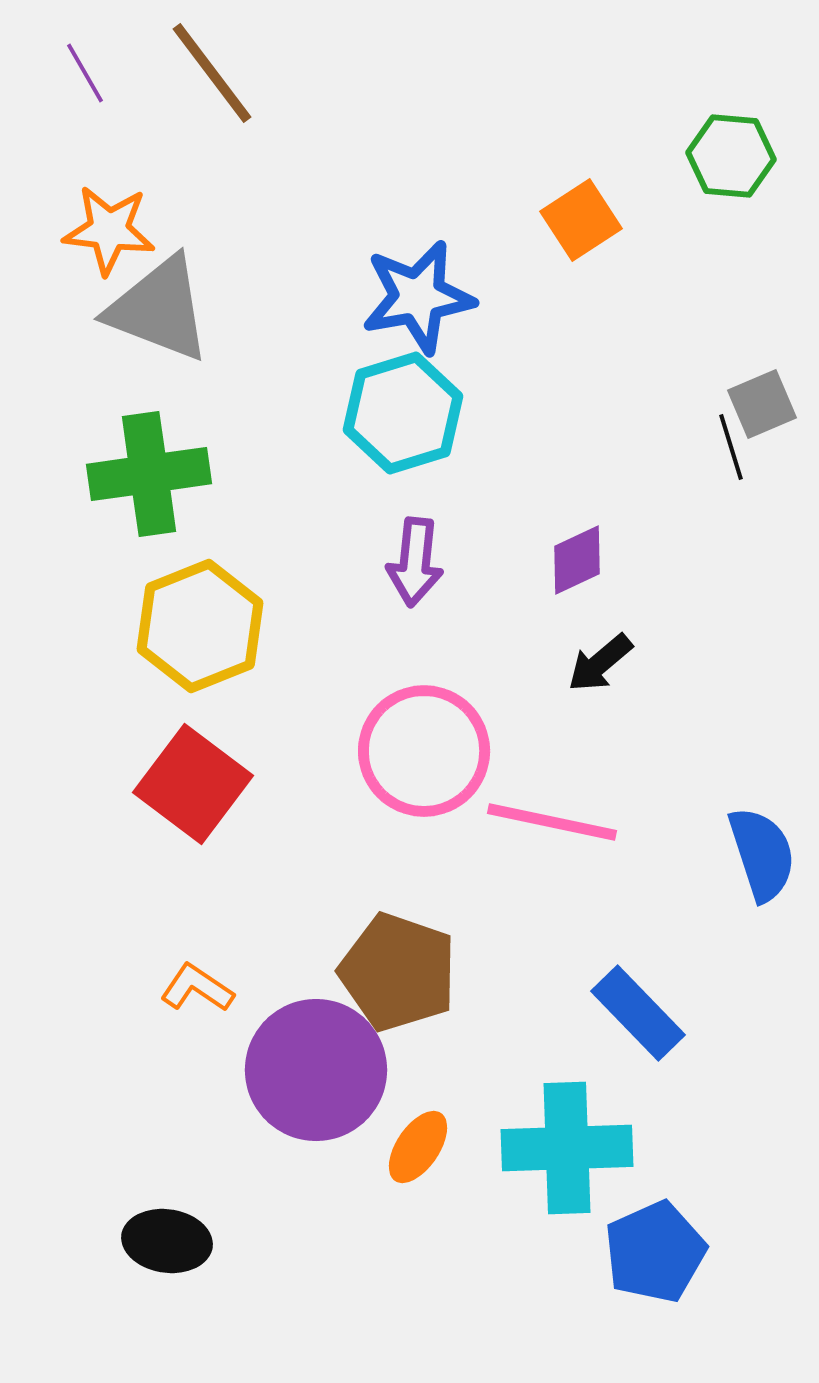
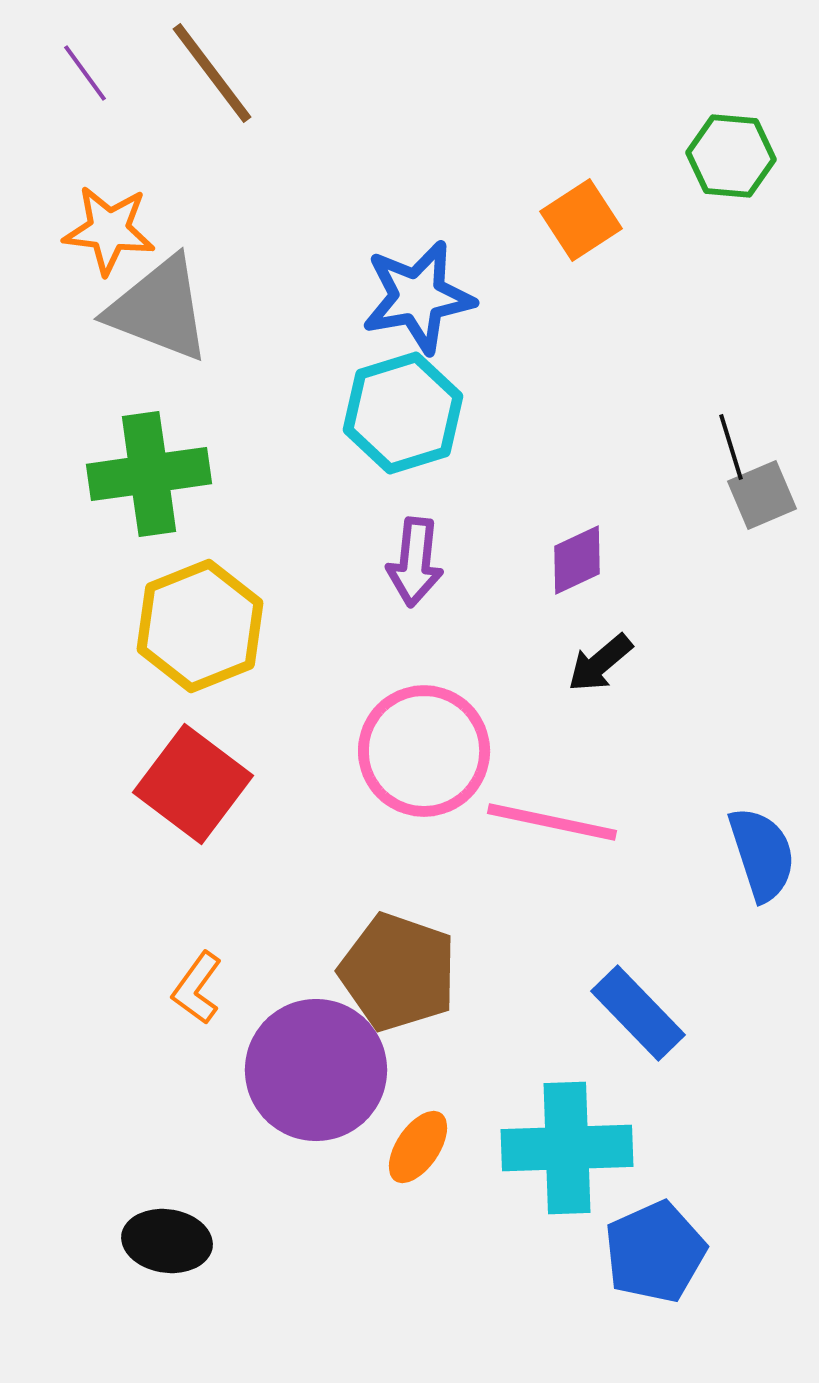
purple line: rotated 6 degrees counterclockwise
gray square: moved 91 px down
orange L-shape: rotated 88 degrees counterclockwise
